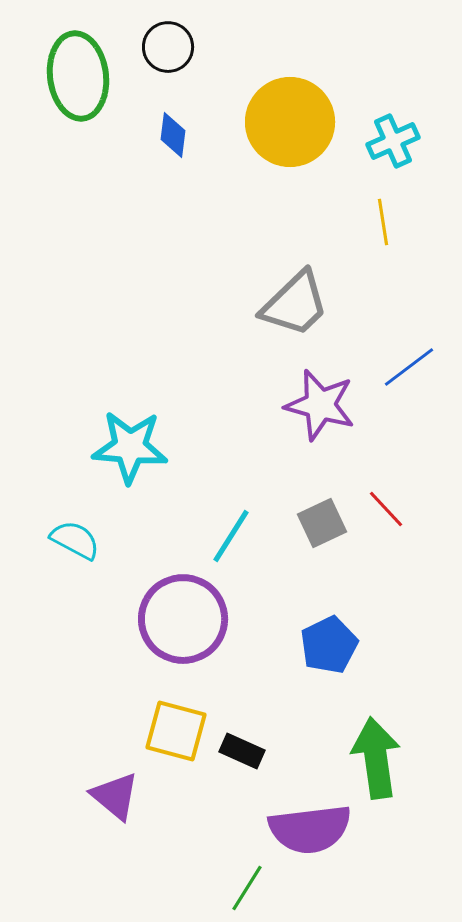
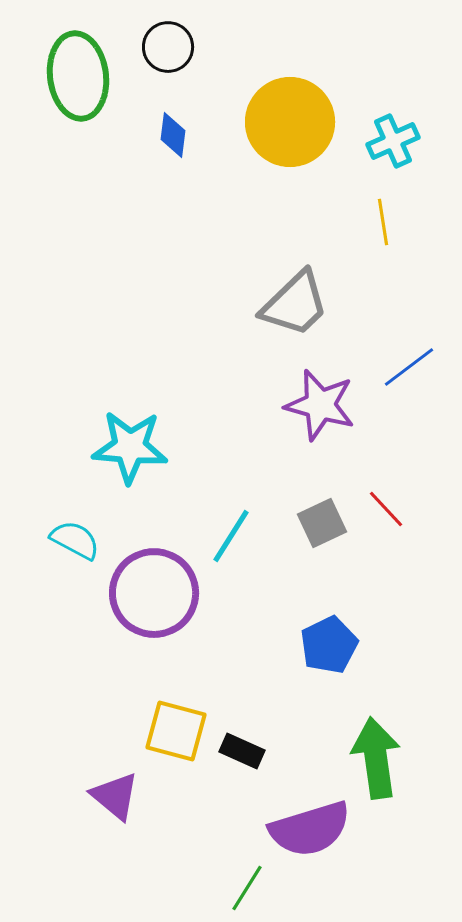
purple circle: moved 29 px left, 26 px up
purple semicircle: rotated 10 degrees counterclockwise
